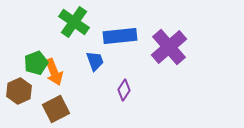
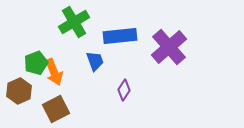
green cross: rotated 24 degrees clockwise
